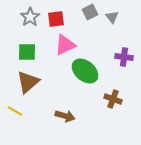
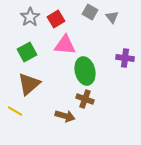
gray square: rotated 35 degrees counterclockwise
red square: rotated 24 degrees counterclockwise
pink triangle: rotated 30 degrees clockwise
green square: rotated 30 degrees counterclockwise
purple cross: moved 1 px right, 1 px down
green ellipse: rotated 36 degrees clockwise
brown triangle: moved 1 px right, 2 px down
brown cross: moved 28 px left
